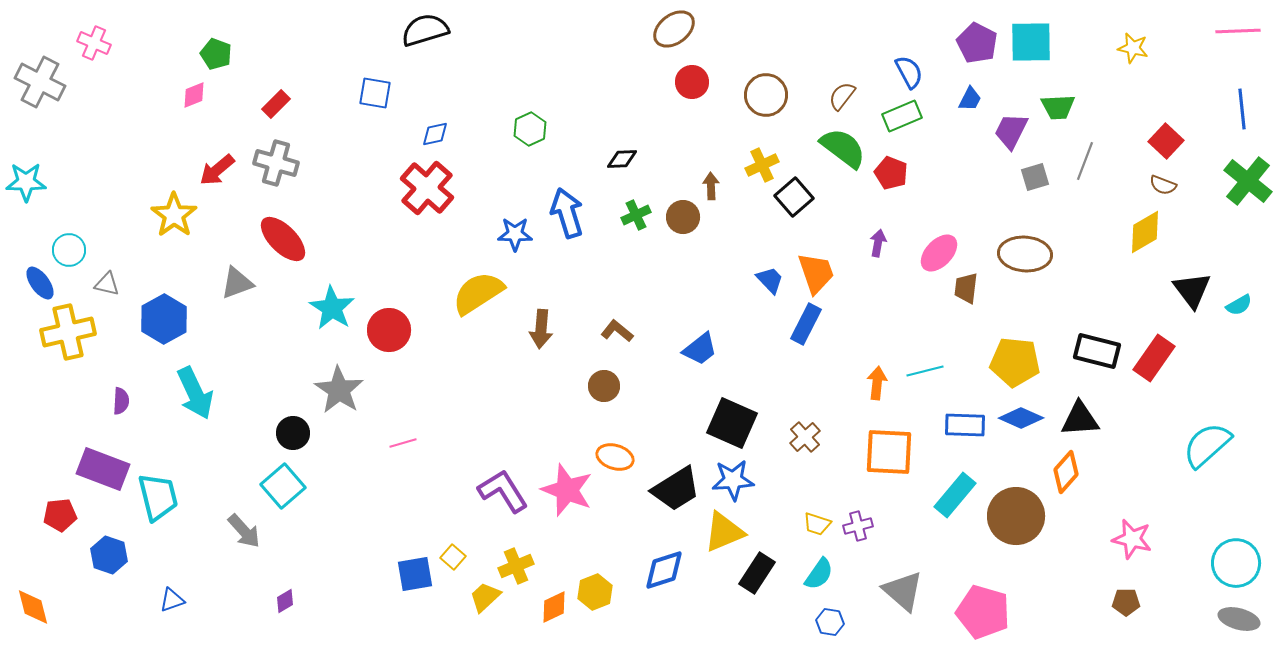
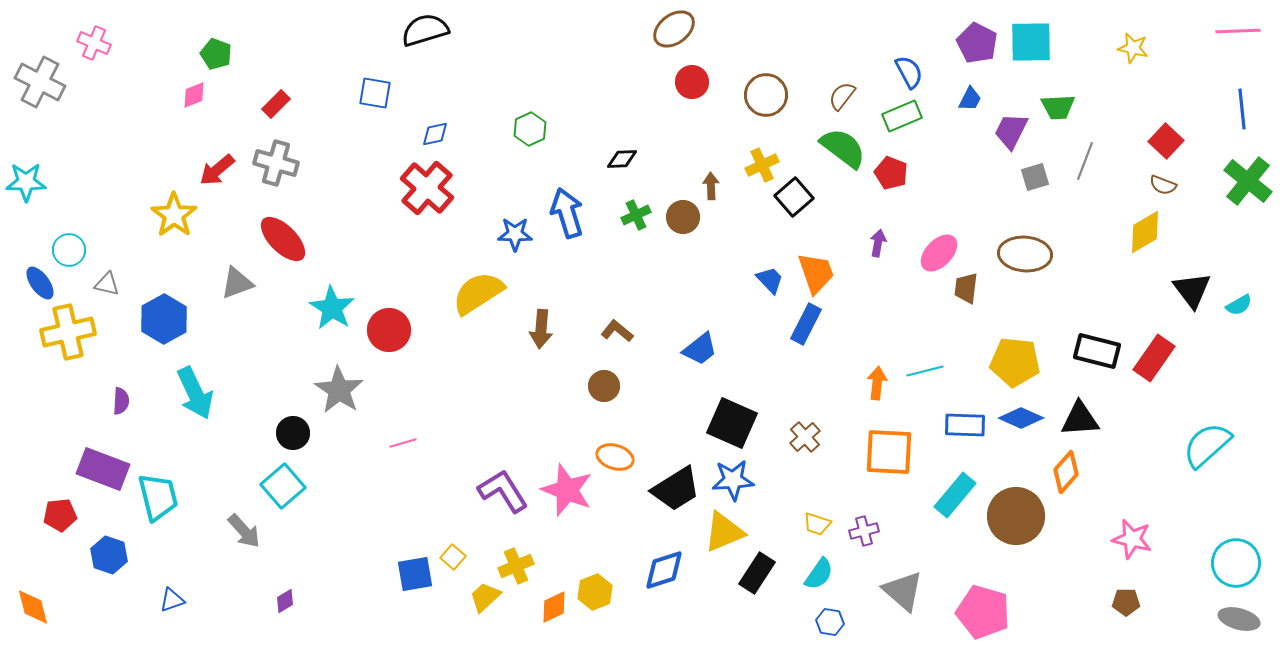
purple cross at (858, 526): moved 6 px right, 5 px down
